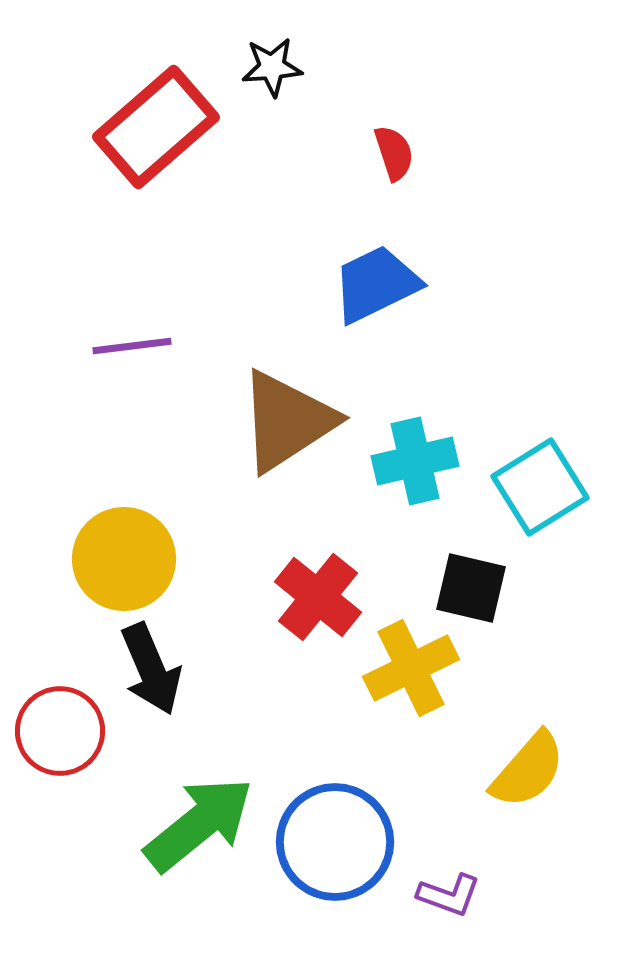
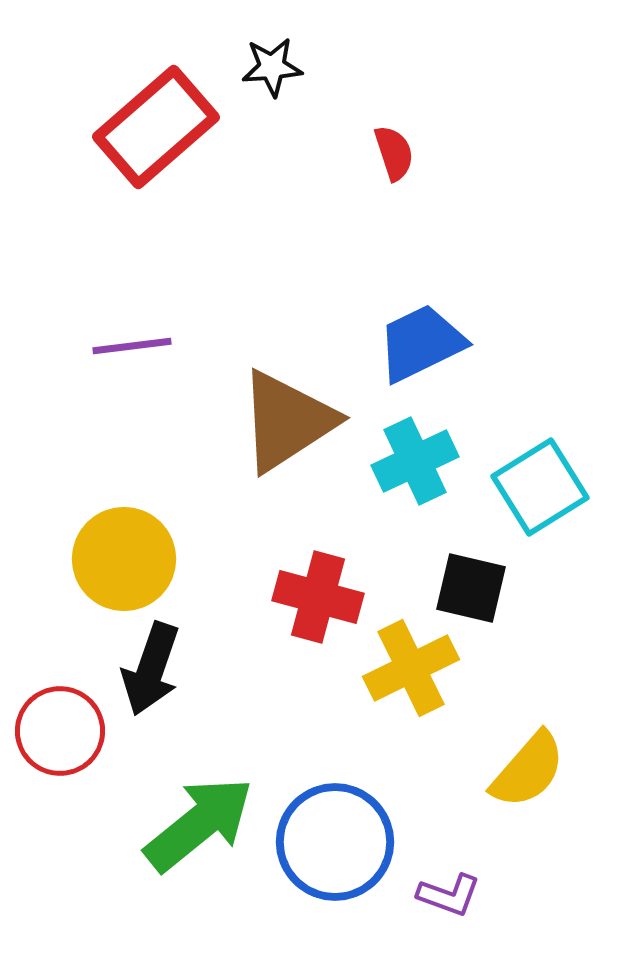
blue trapezoid: moved 45 px right, 59 px down
cyan cross: rotated 12 degrees counterclockwise
red cross: rotated 24 degrees counterclockwise
black arrow: rotated 42 degrees clockwise
